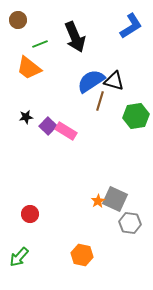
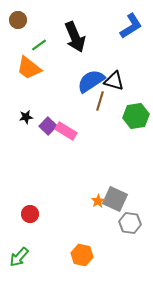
green line: moved 1 px left, 1 px down; rotated 14 degrees counterclockwise
